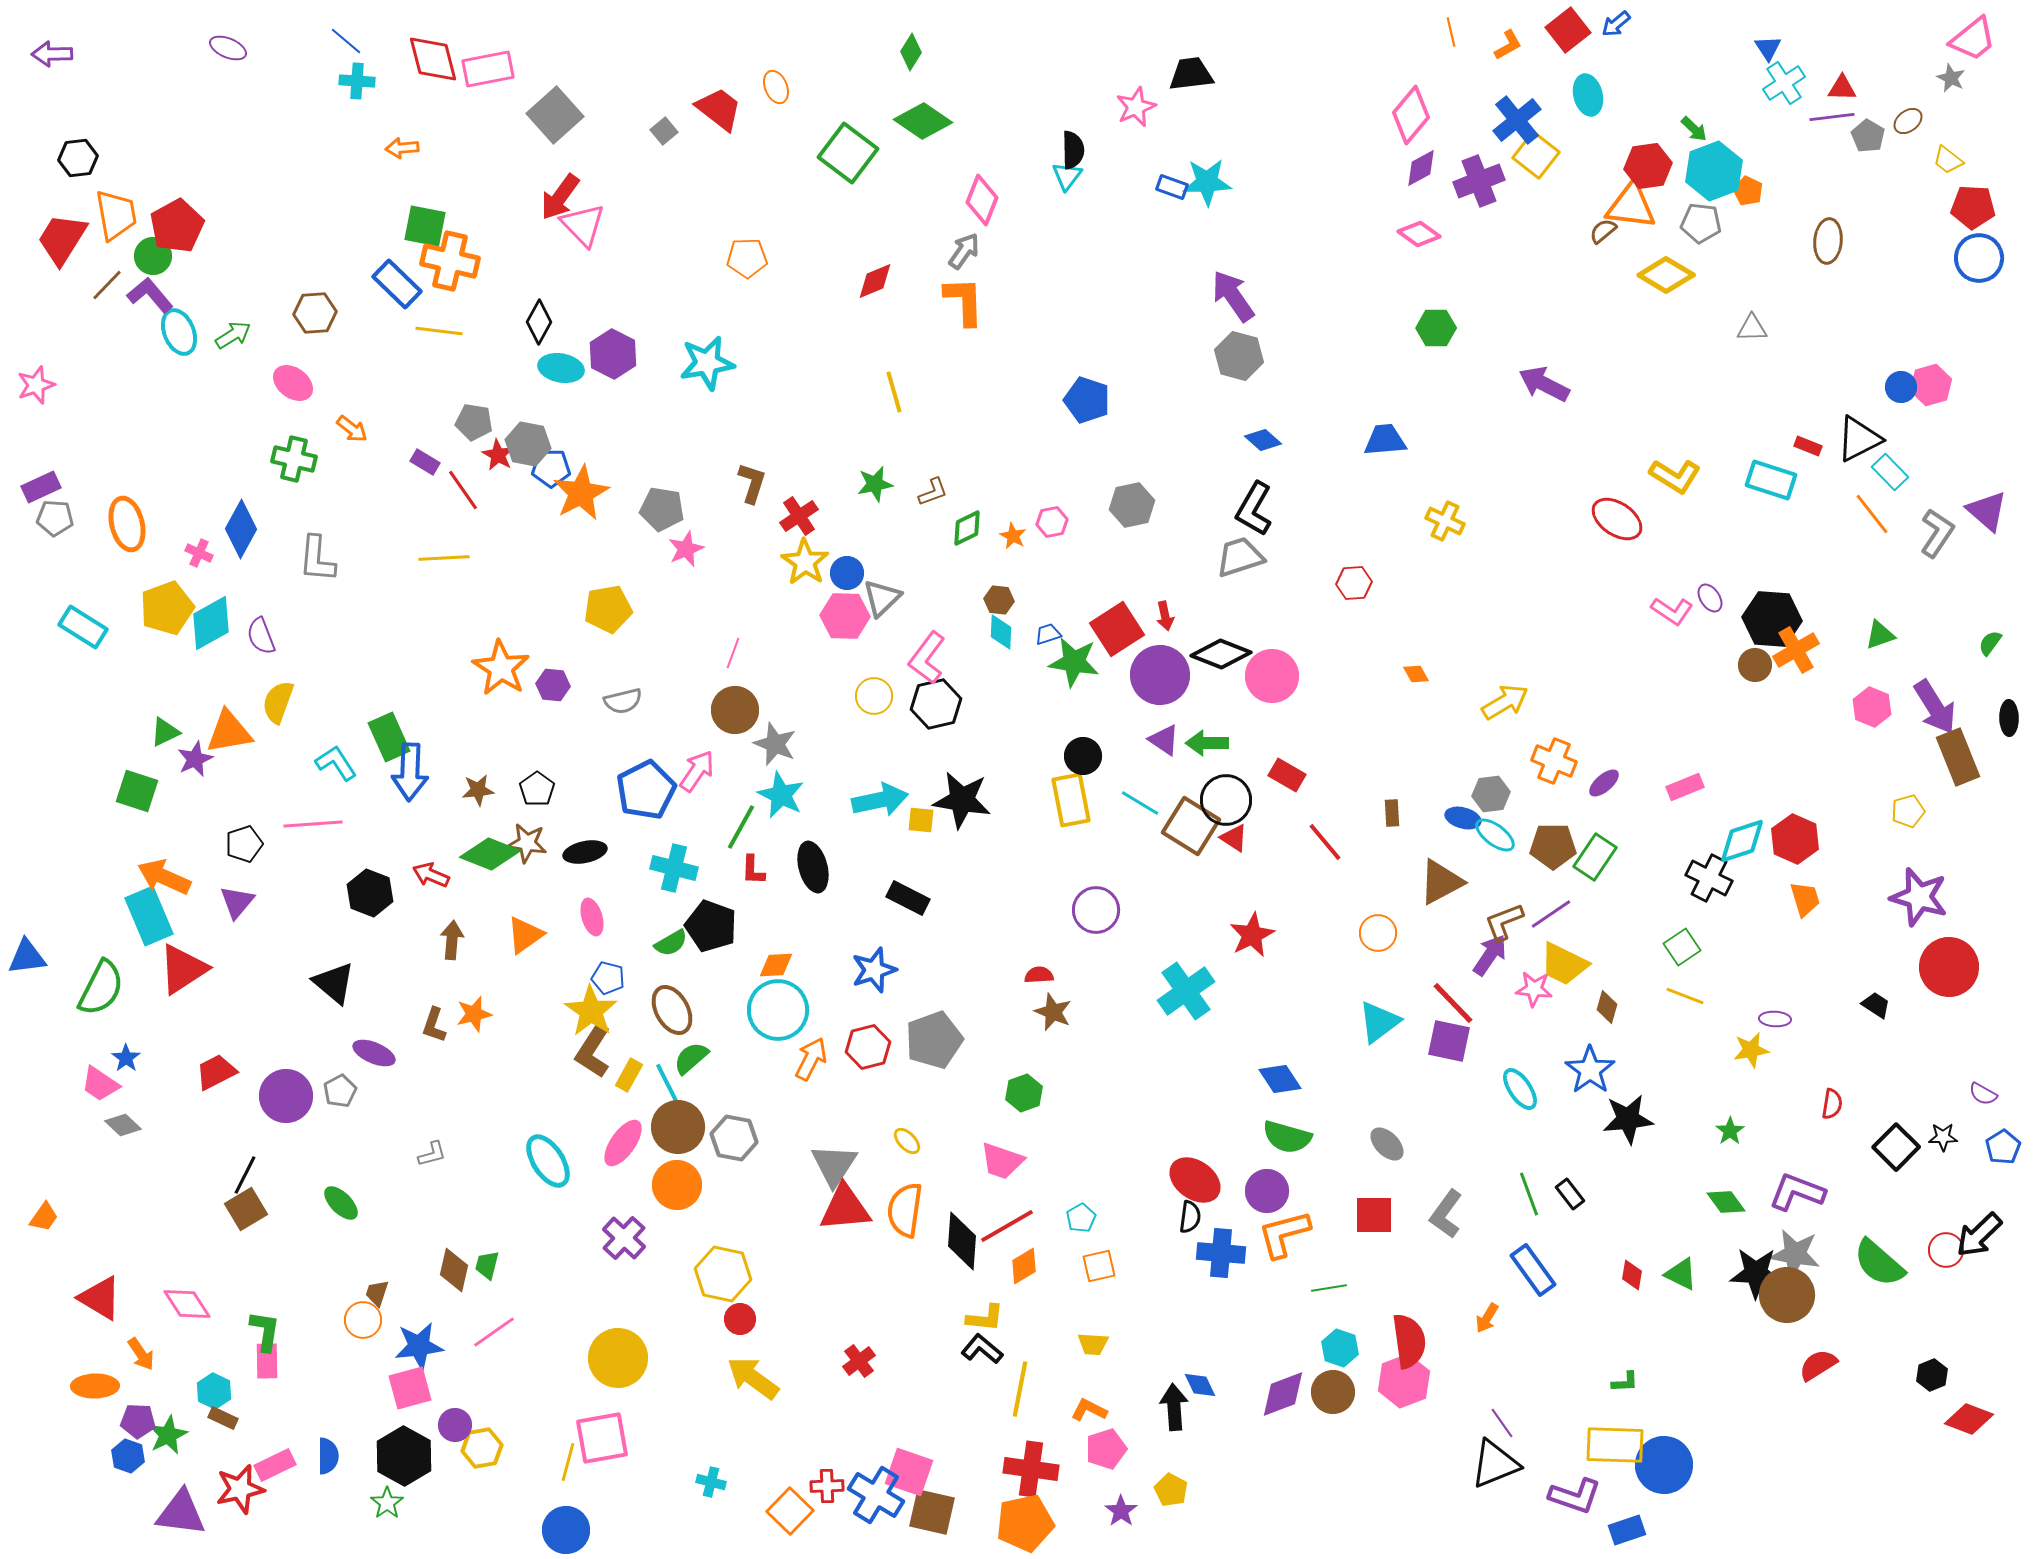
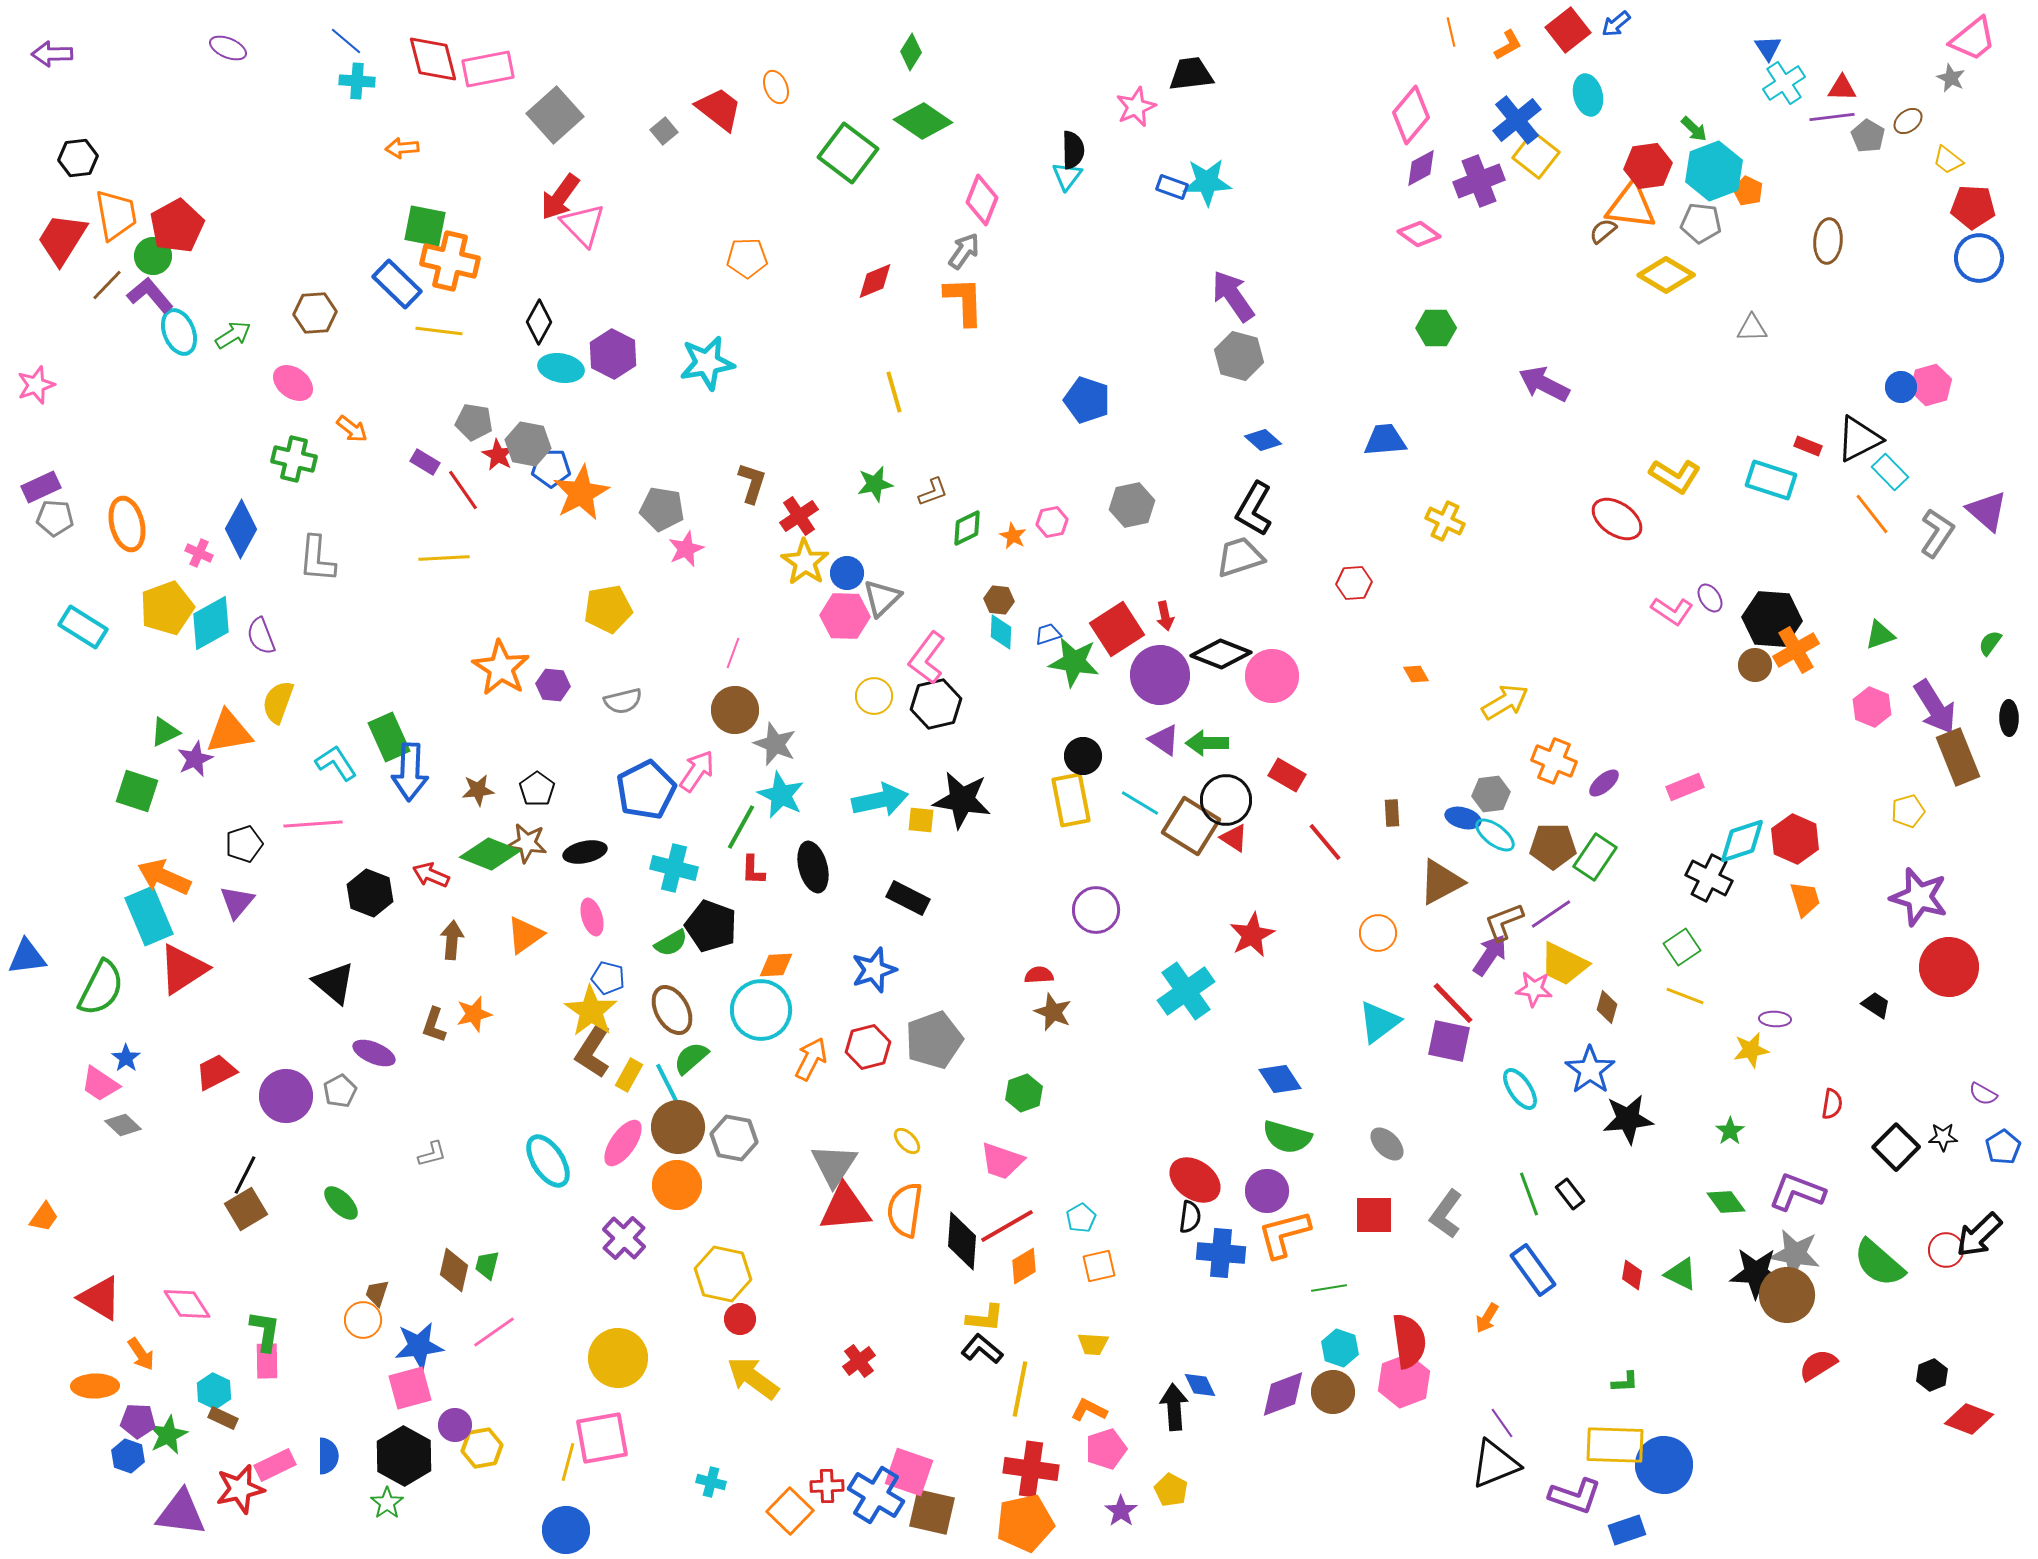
cyan circle at (778, 1010): moved 17 px left
